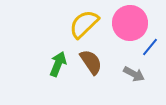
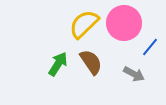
pink circle: moved 6 px left
green arrow: rotated 10 degrees clockwise
